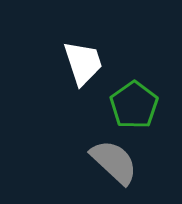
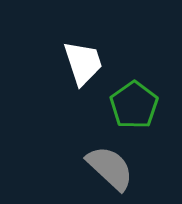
gray semicircle: moved 4 px left, 6 px down
